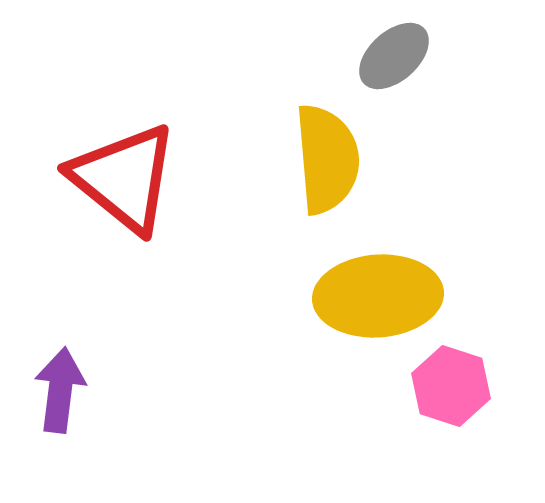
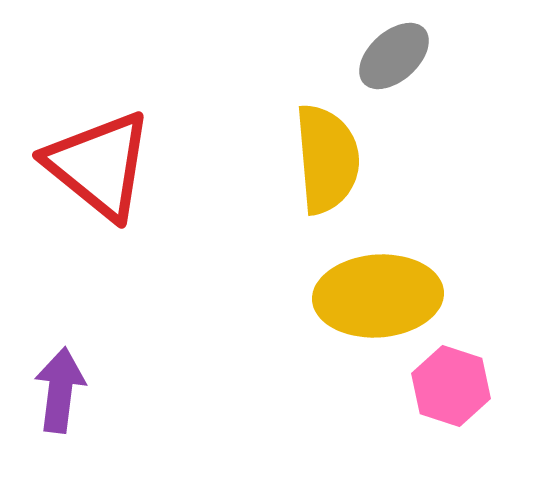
red triangle: moved 25 px left, 13 px up
